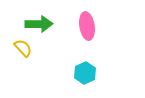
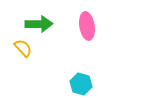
cyan hexagon: moved 4 px left, 11 px down; rotated 20 degrees counterclockwise
